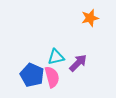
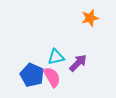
pink semicircle: rotated 15 degrees counterclockwise
